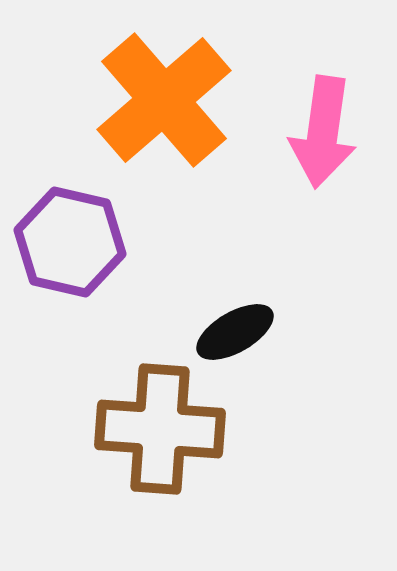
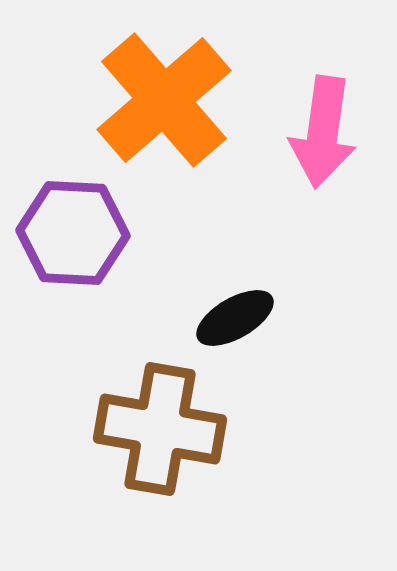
purple hexagon: moved 3 px right, 9 px up; rotated 10 degrees counterclockwise
black ellipse: moved 14 px up
brown cross: rotated 6 degrees clockwise
